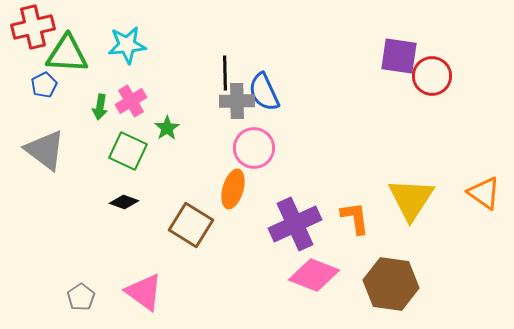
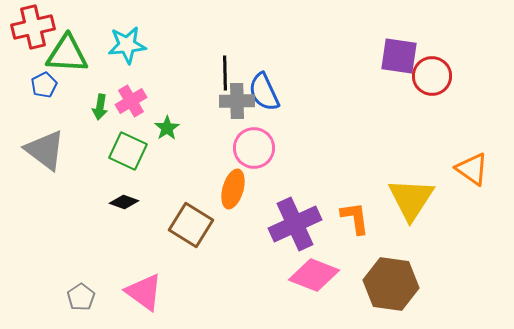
orange triangle: moved 12 px left, 24 px up
